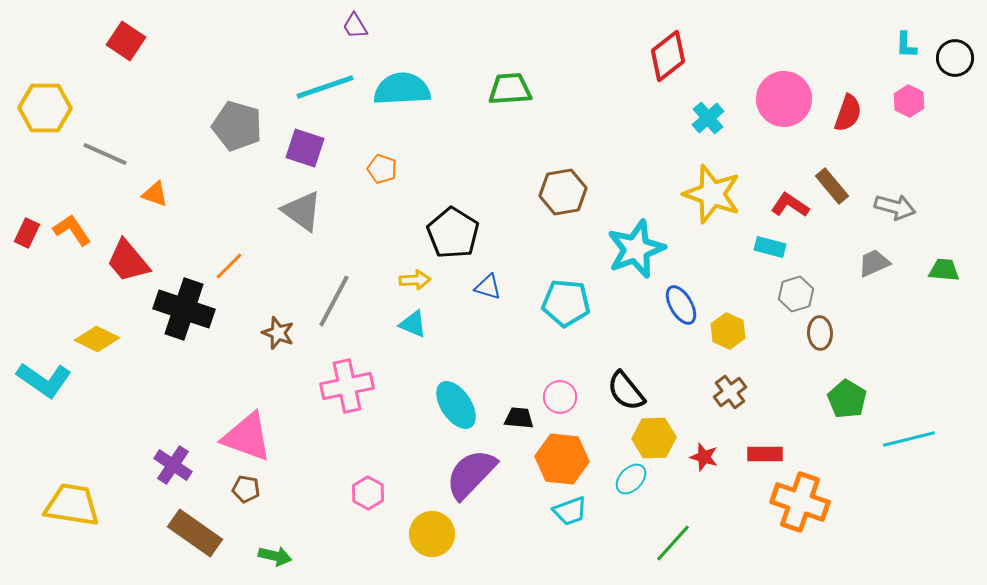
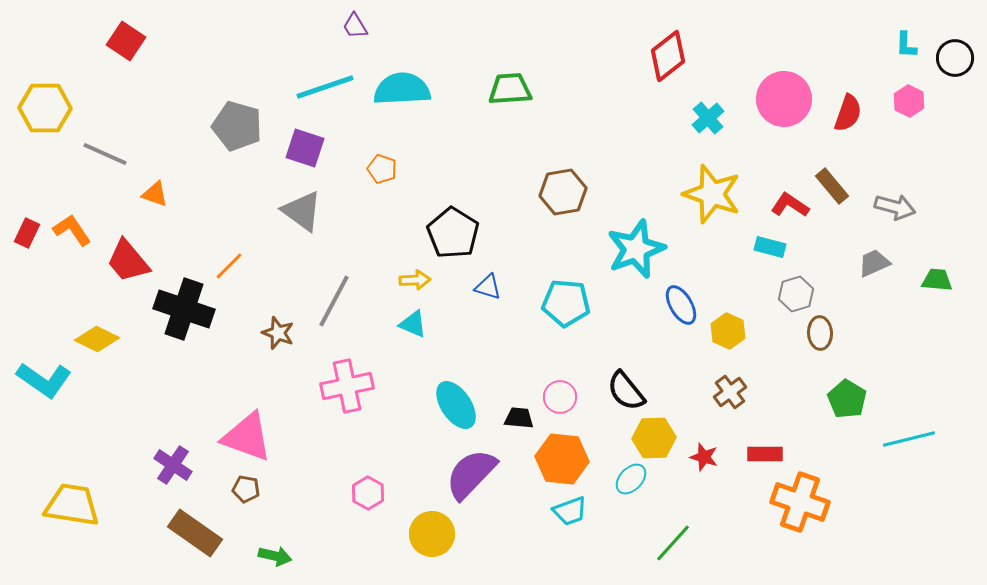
green trapezoid at (944, 270): moved 7 px left, 10 px down
